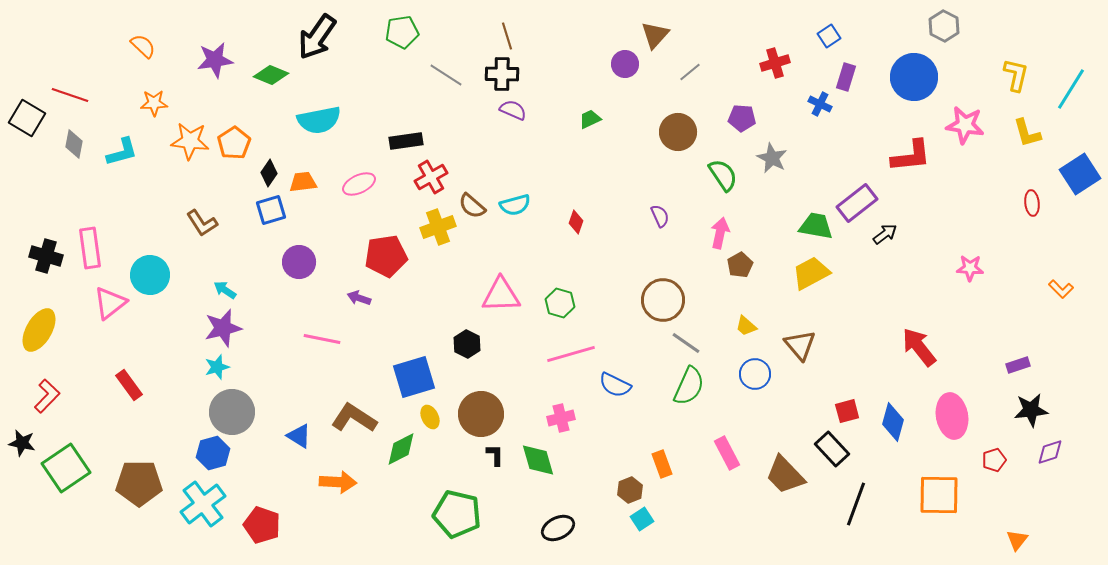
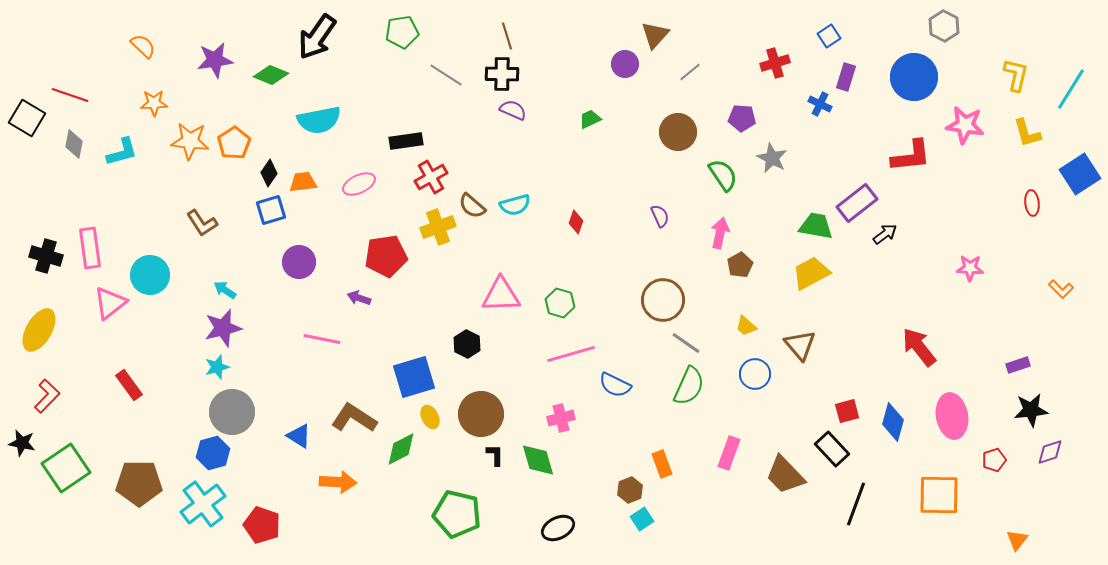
pink rectangle at (727, 453): moved 2 px right; rotated 48 degrees clockwise
